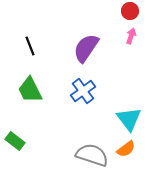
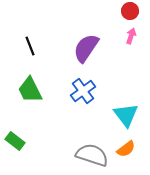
cyan triangle: moved 3 px left, 4 px up
